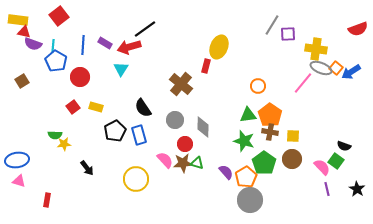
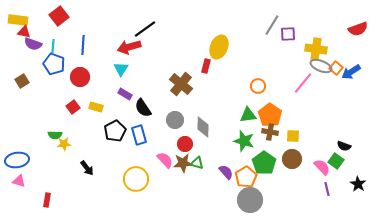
purple rectangle at (105, 43): moved 20 px right, 51 px down
blue pentagon at (56, 61): moved 2 px left, 3 px down; rotated 10 degrees counterclockwise
gray ellipse at (321, 68): moved 2 px up
black star at (357, 189): moved 1 px right, 5 px up
